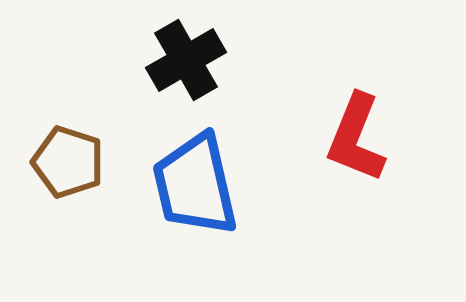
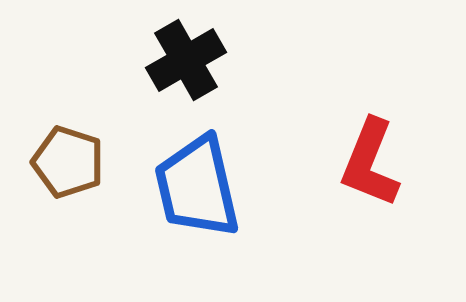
red L-shape: moved 14 px right, 25 px down
blue trapezoid: moved 2 px right, 2 px down
